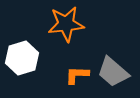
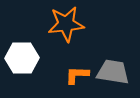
white hexagon: rotated 16 degrees clockwise
gray trapezoid: rotated 148 degrees clockwise
